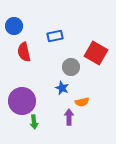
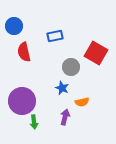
purple arrow: moved 4 px left; rotated 14 degrees clockwise
